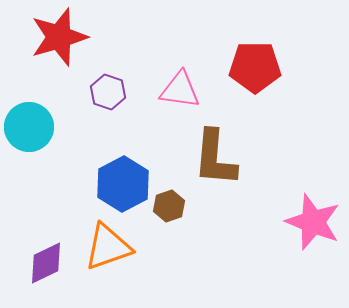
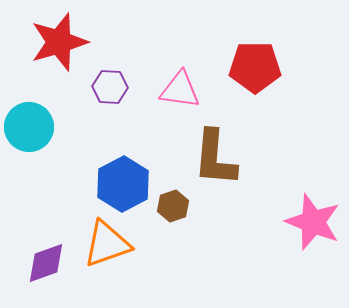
red star: moved 5 px down
purple hexagon: moved 2 px right, 5 px up; rotated 16 degrees counterclockwise
brown hexagon: moved 4 px right
orange triangle: moved 1 px left, 3 px up
purple diamond: rotated 6 degrees clockwise
